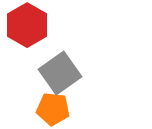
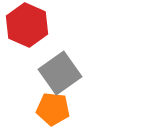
red hexagon: rotated 6 degrees counterclockwise
